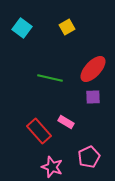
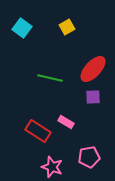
red rectangle: moved 1 px left; rotated 15 degrees counterclockwise
pink pentagon: rotated 15 degrees clockwise
